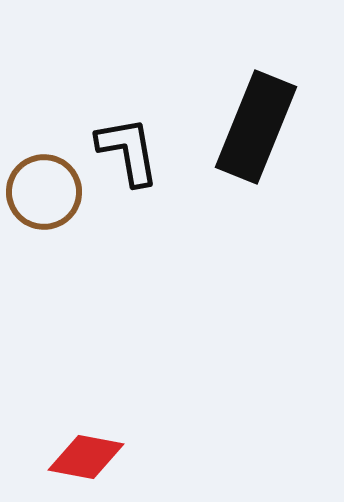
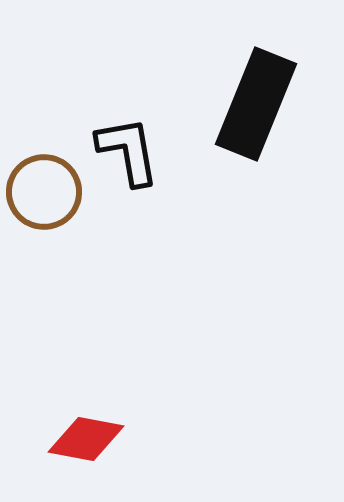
black rectangle: moved 23 px up
red diamond: moved 18 px up
